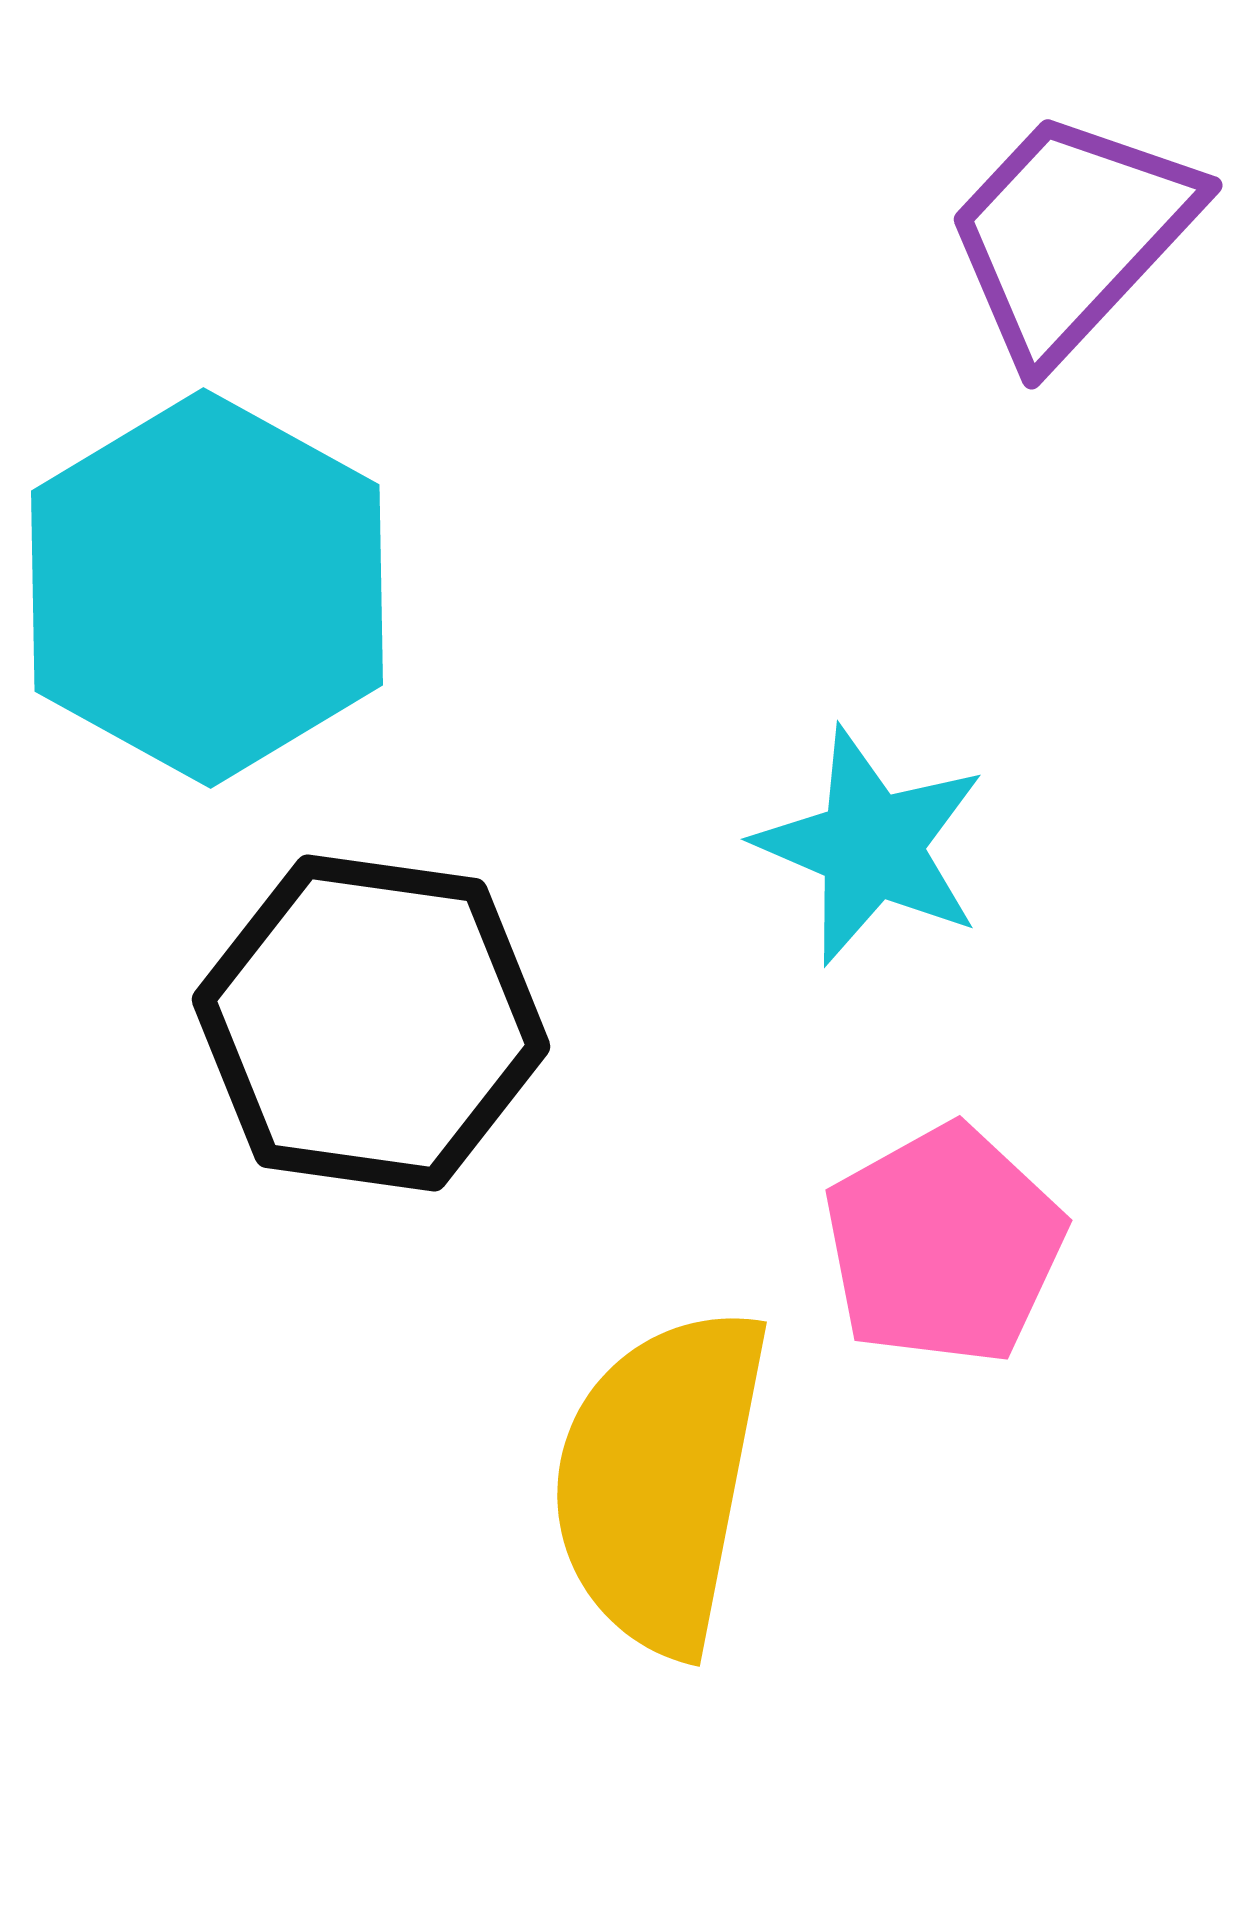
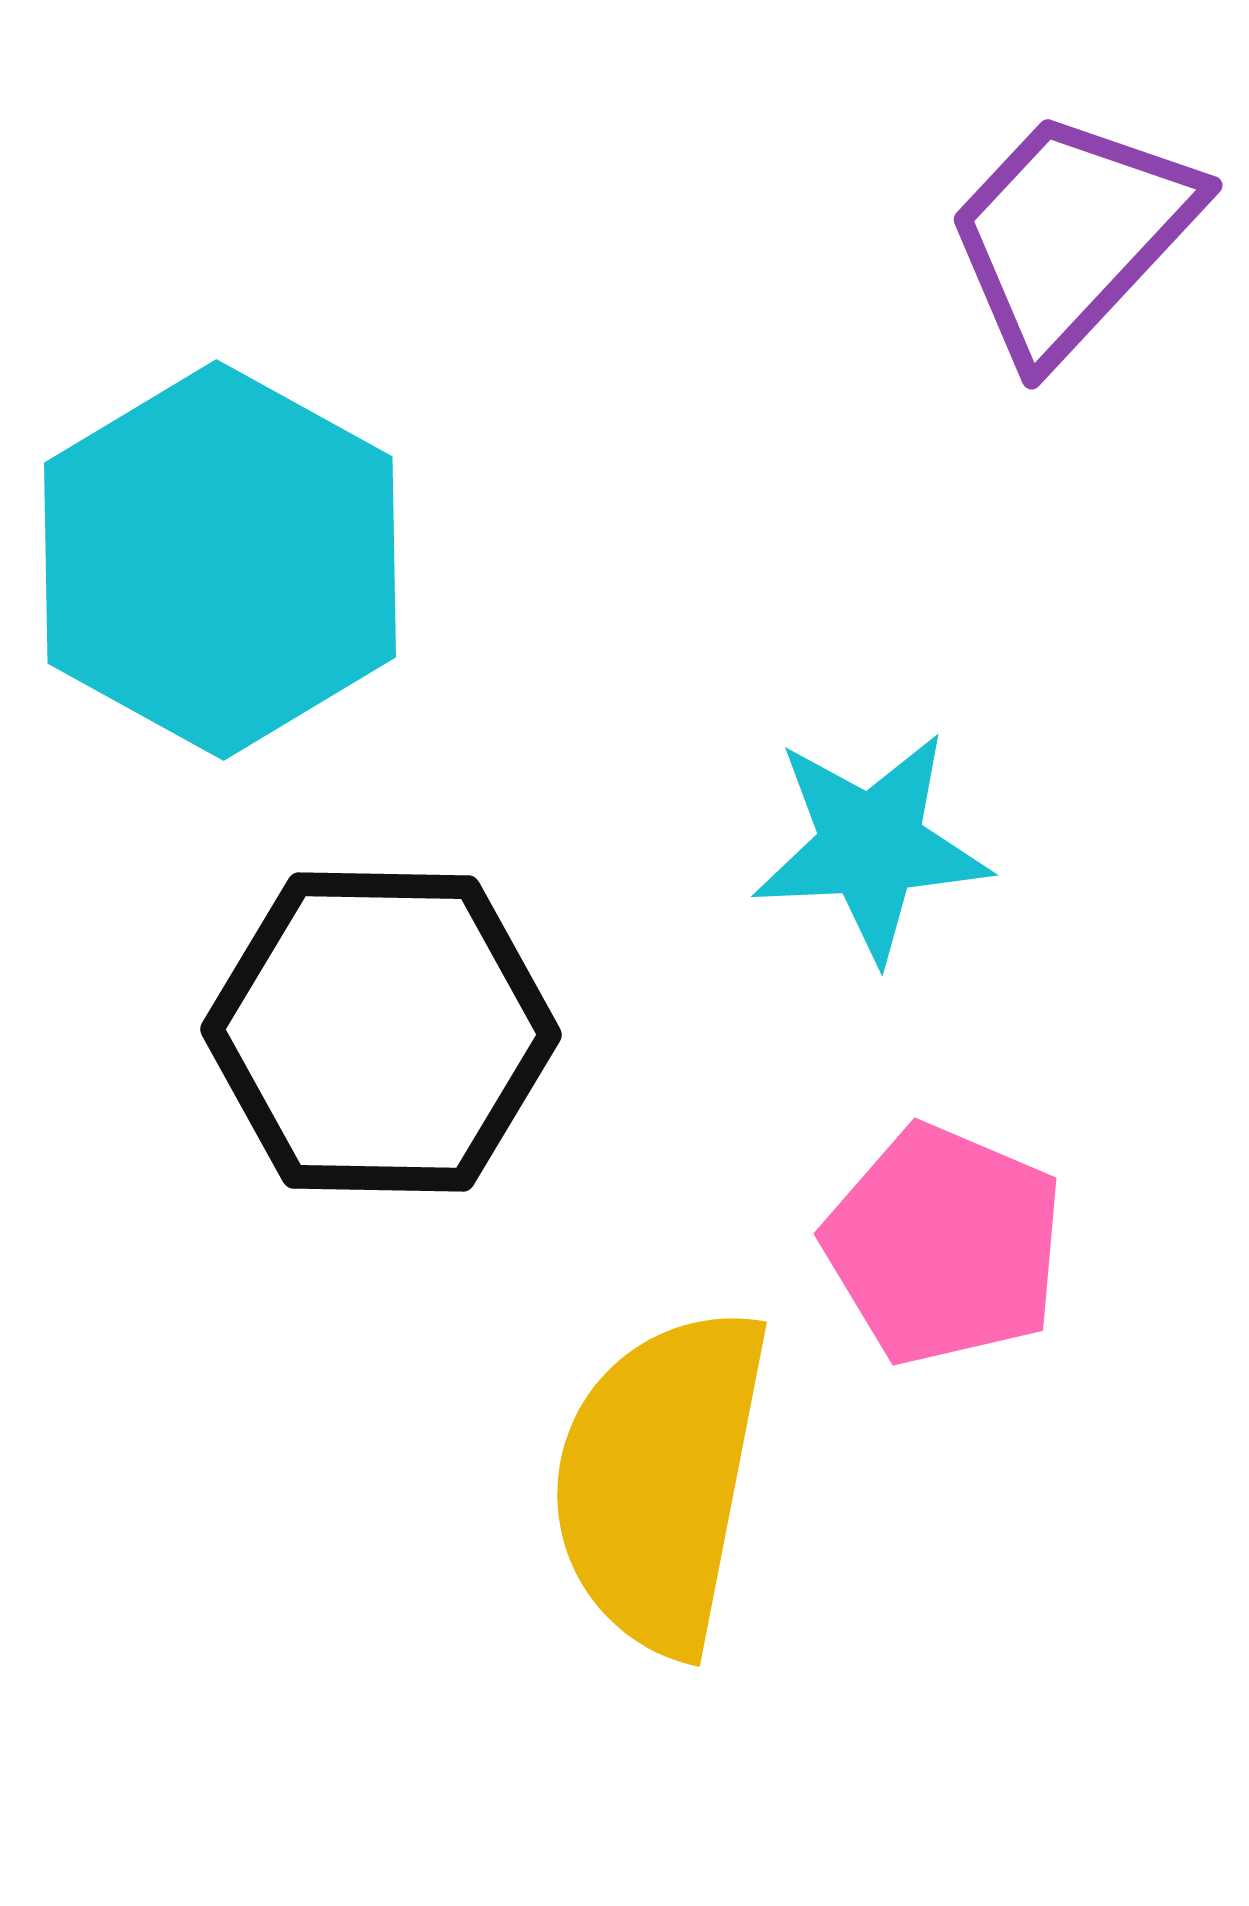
cyan hexagon: moved 13 px right, 28 px up
cyan star: rotated 26 degrees counterclockwise
black hexagon: moved 10 px right, 9 px down; rotated 7 degrees counterclockwise
pink pentagon: rotated 20 degrees counterclockwise
